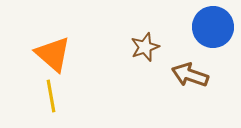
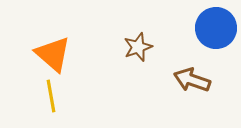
blue circle: moved 3 px right, 1 px down
brown star: moved 7 px left
brown arrow: moved 2 px right, 5 px down
